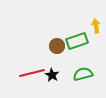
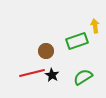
yellow arrow: moved 1 px left
brown circle: moved 11 px left, 5 px down
green semicircle: moved 3 px down; rotated 18 degrees counterclockwise
